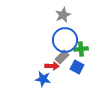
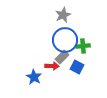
green cross: moved 2 px right, 3 px up
blue star: moved 9 px left, 2 px up; rotated 21 degrees clockwise
